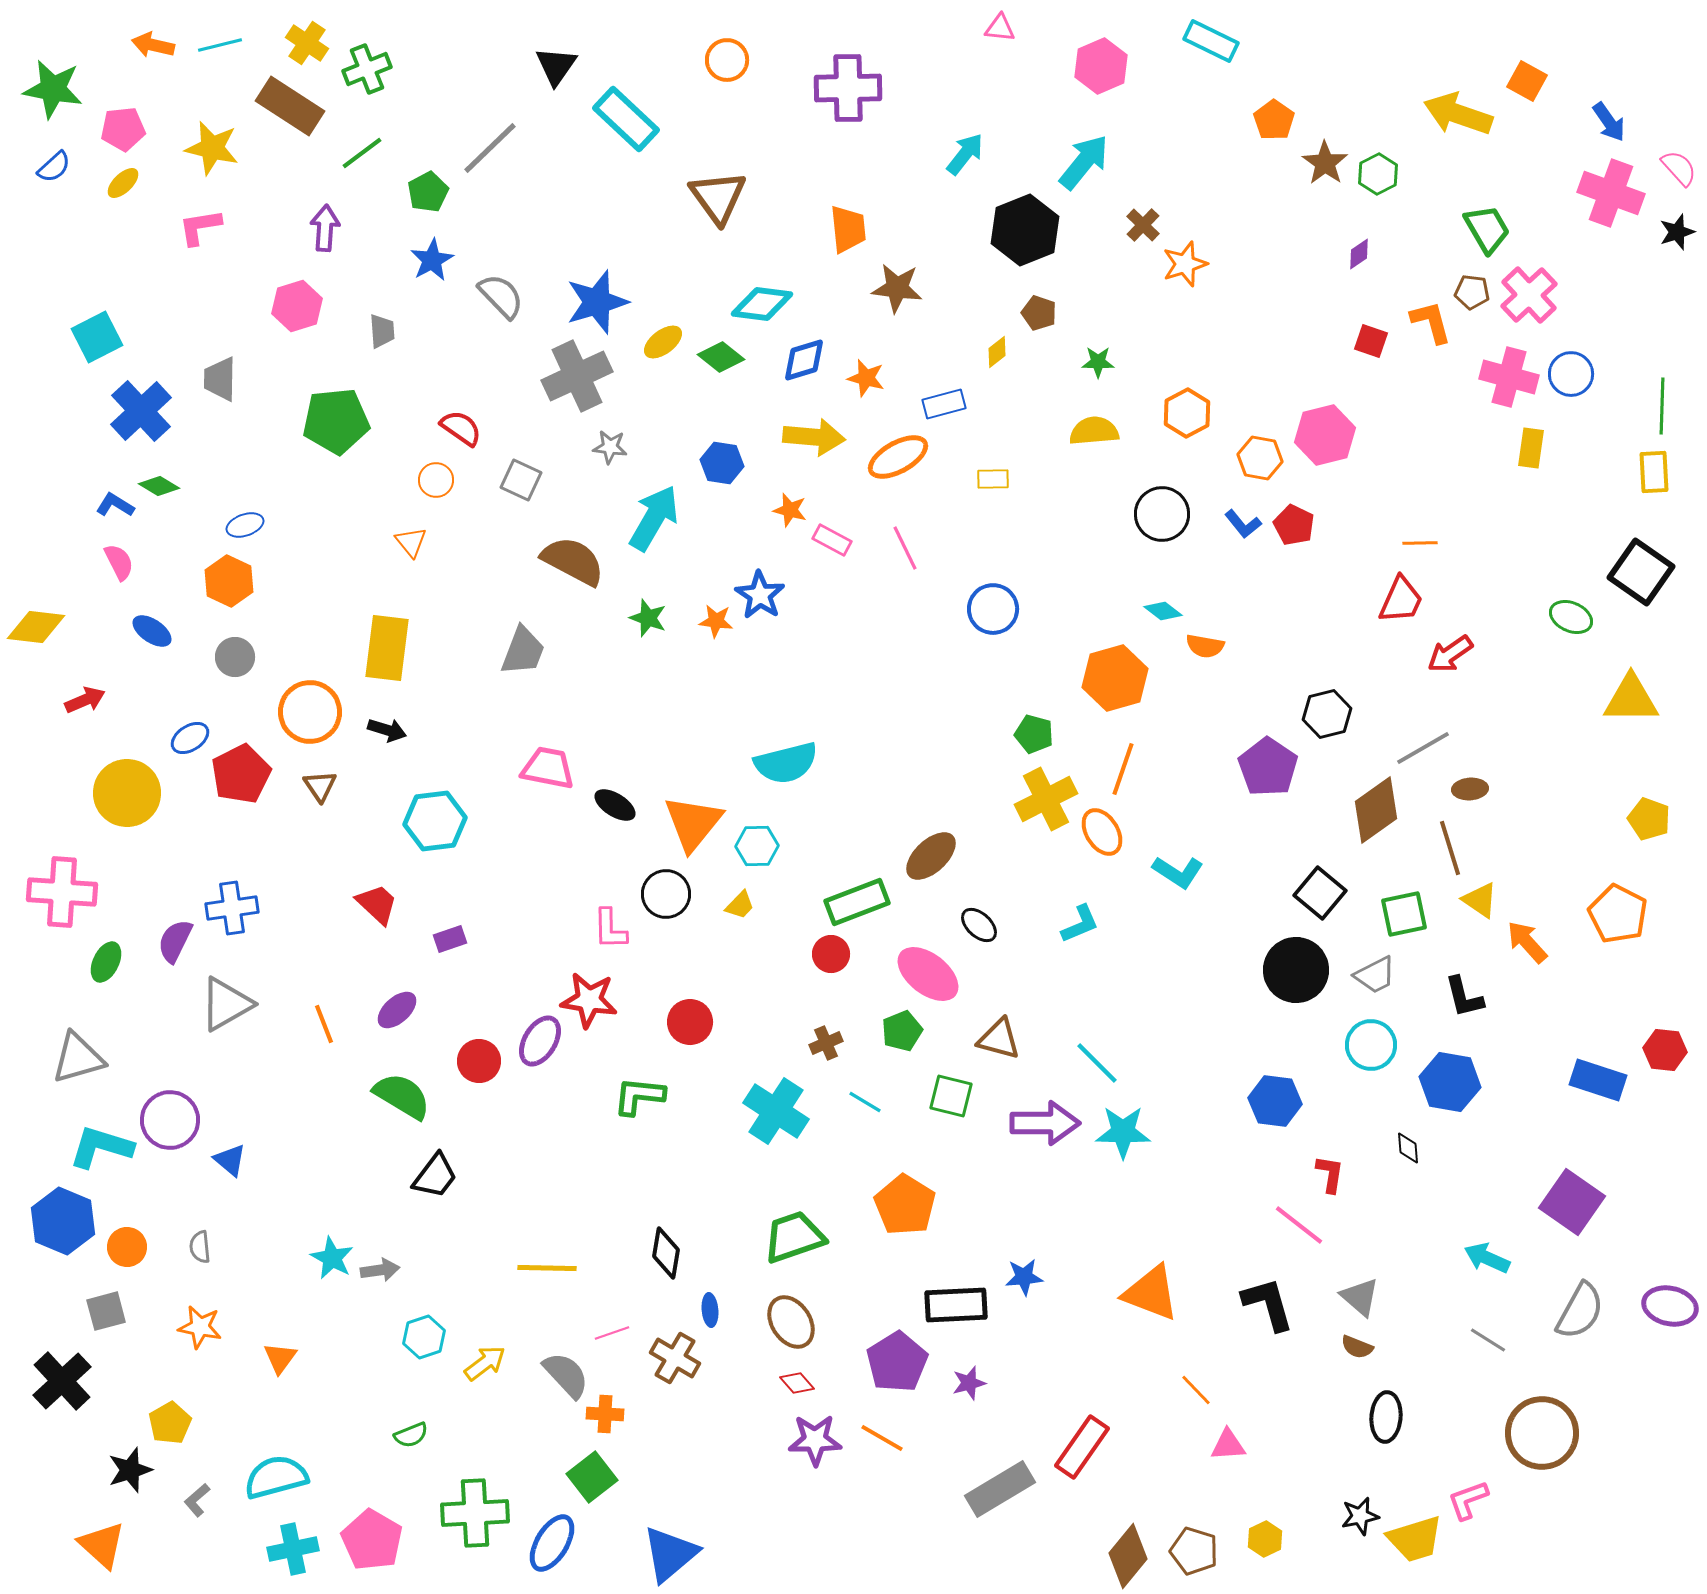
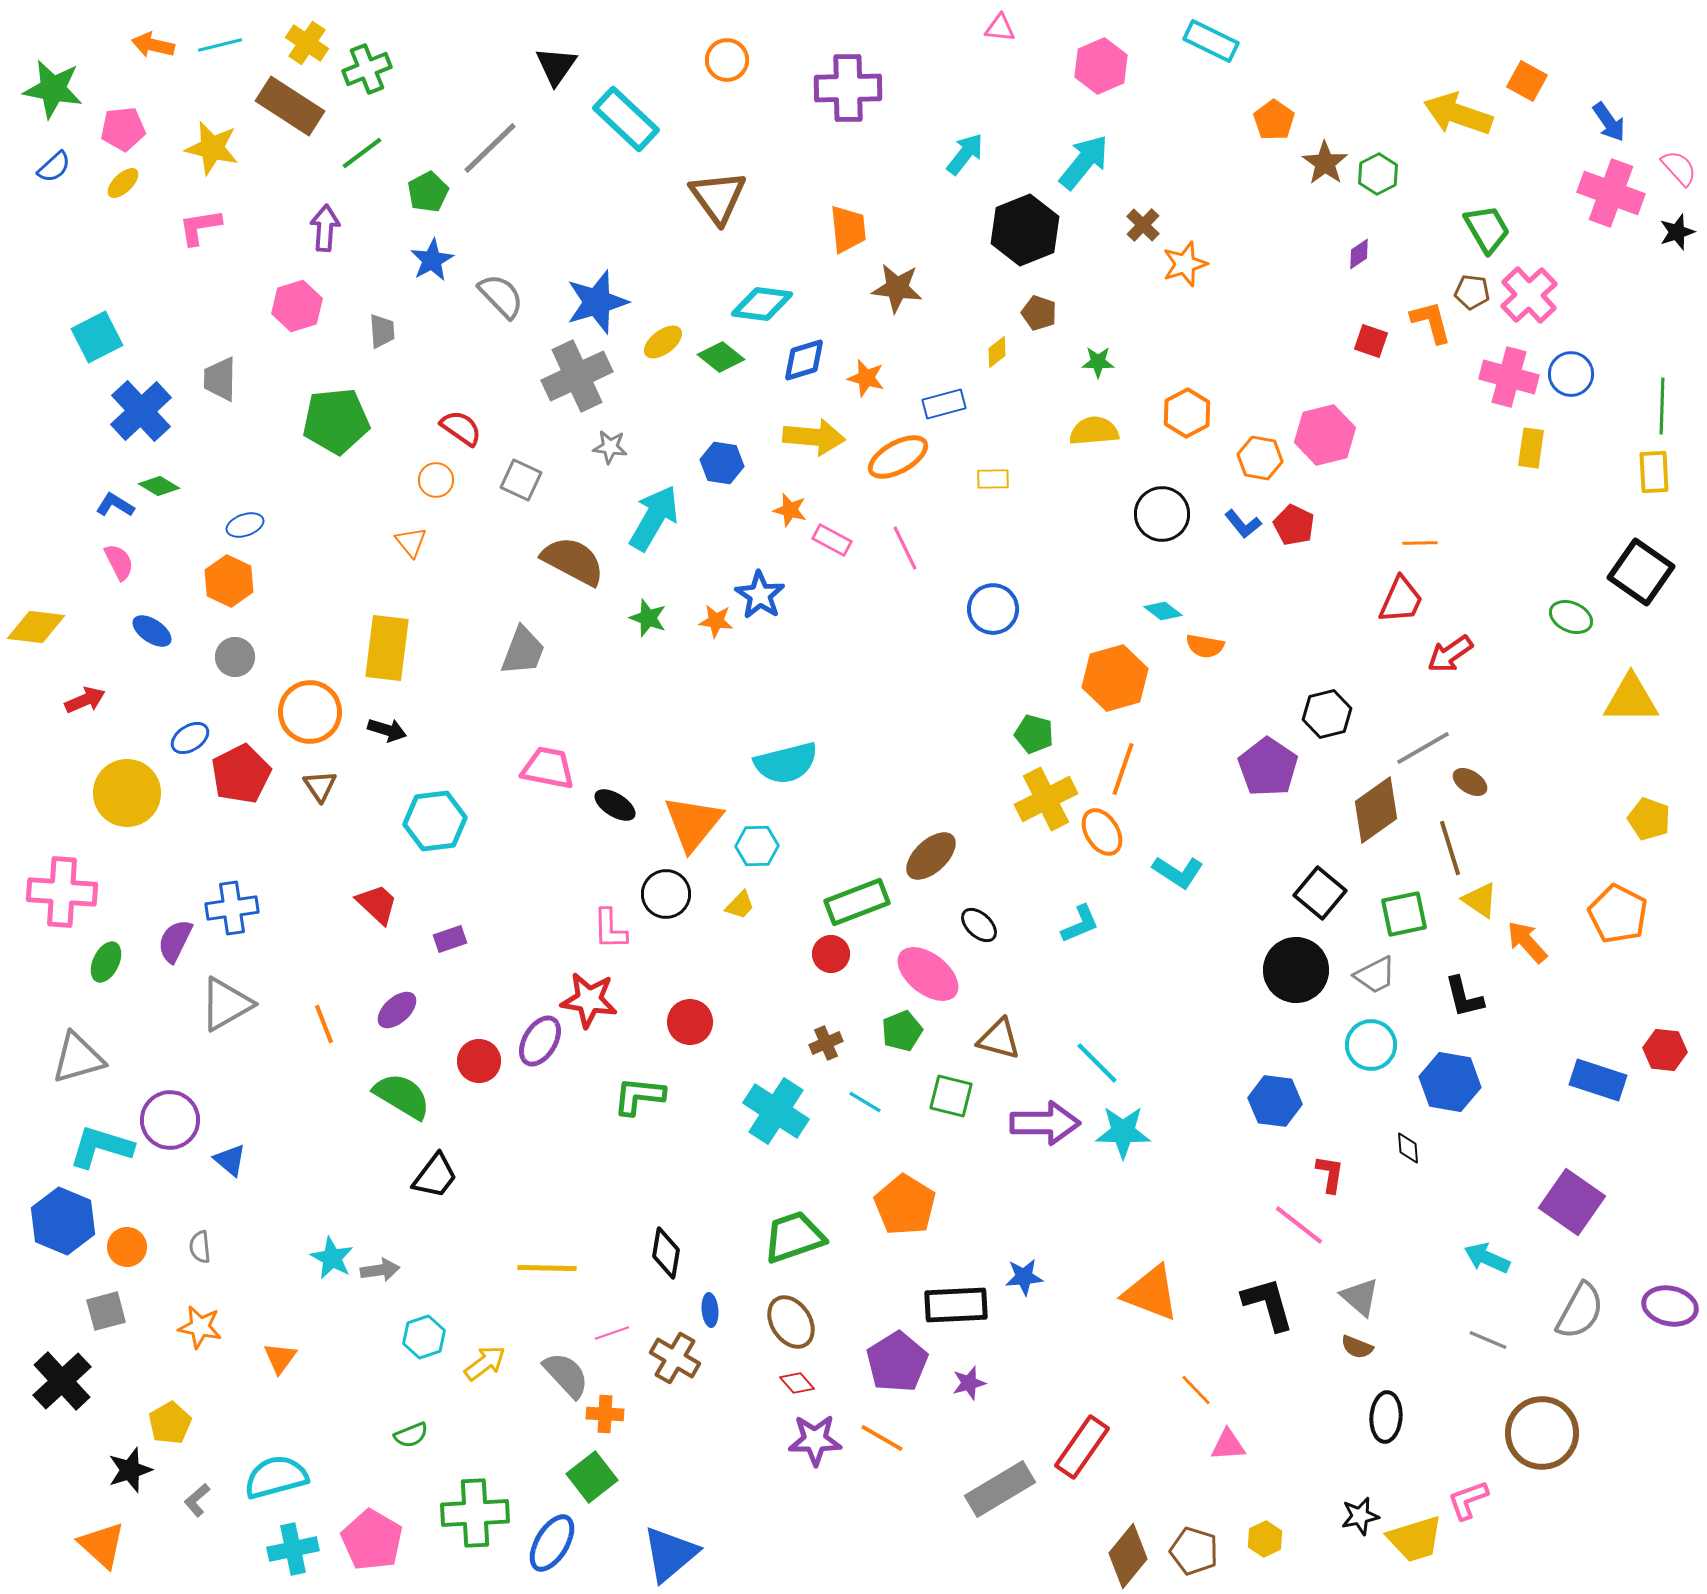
brown ellipse at (1470, 789): moved 7 px up; rotated 36 degrees clockwise
gray line at (1488, 1340): rotated 9 degrees counterclockwise
